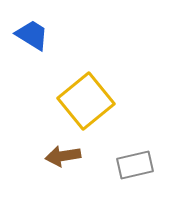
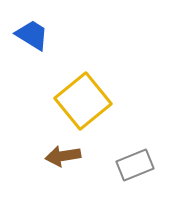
yellow square: moved 3 px left
gray rectangle: rotated 9 degrees counterclockwise
